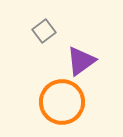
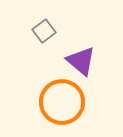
purple triangle: rotated 44 degrees counterclockwise
